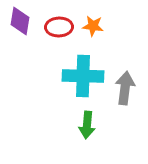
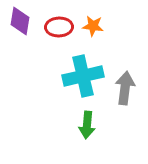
cyan cross: rotated 15 degrees counterclockwise
